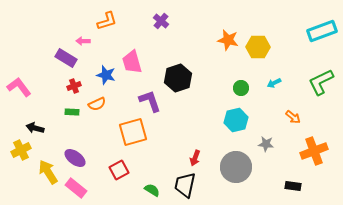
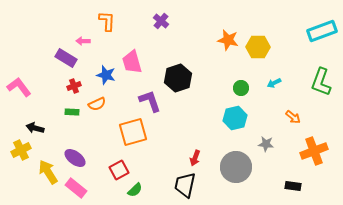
orange L-shape: rotated 70 degrees counterclockwise
green L-shape: rotated 44 degrees counterclockwise
cyan hexagon: moved 1 px left, 2 px up
green semicircle: moved 17 px left; rotated 105 degrees clockwise
